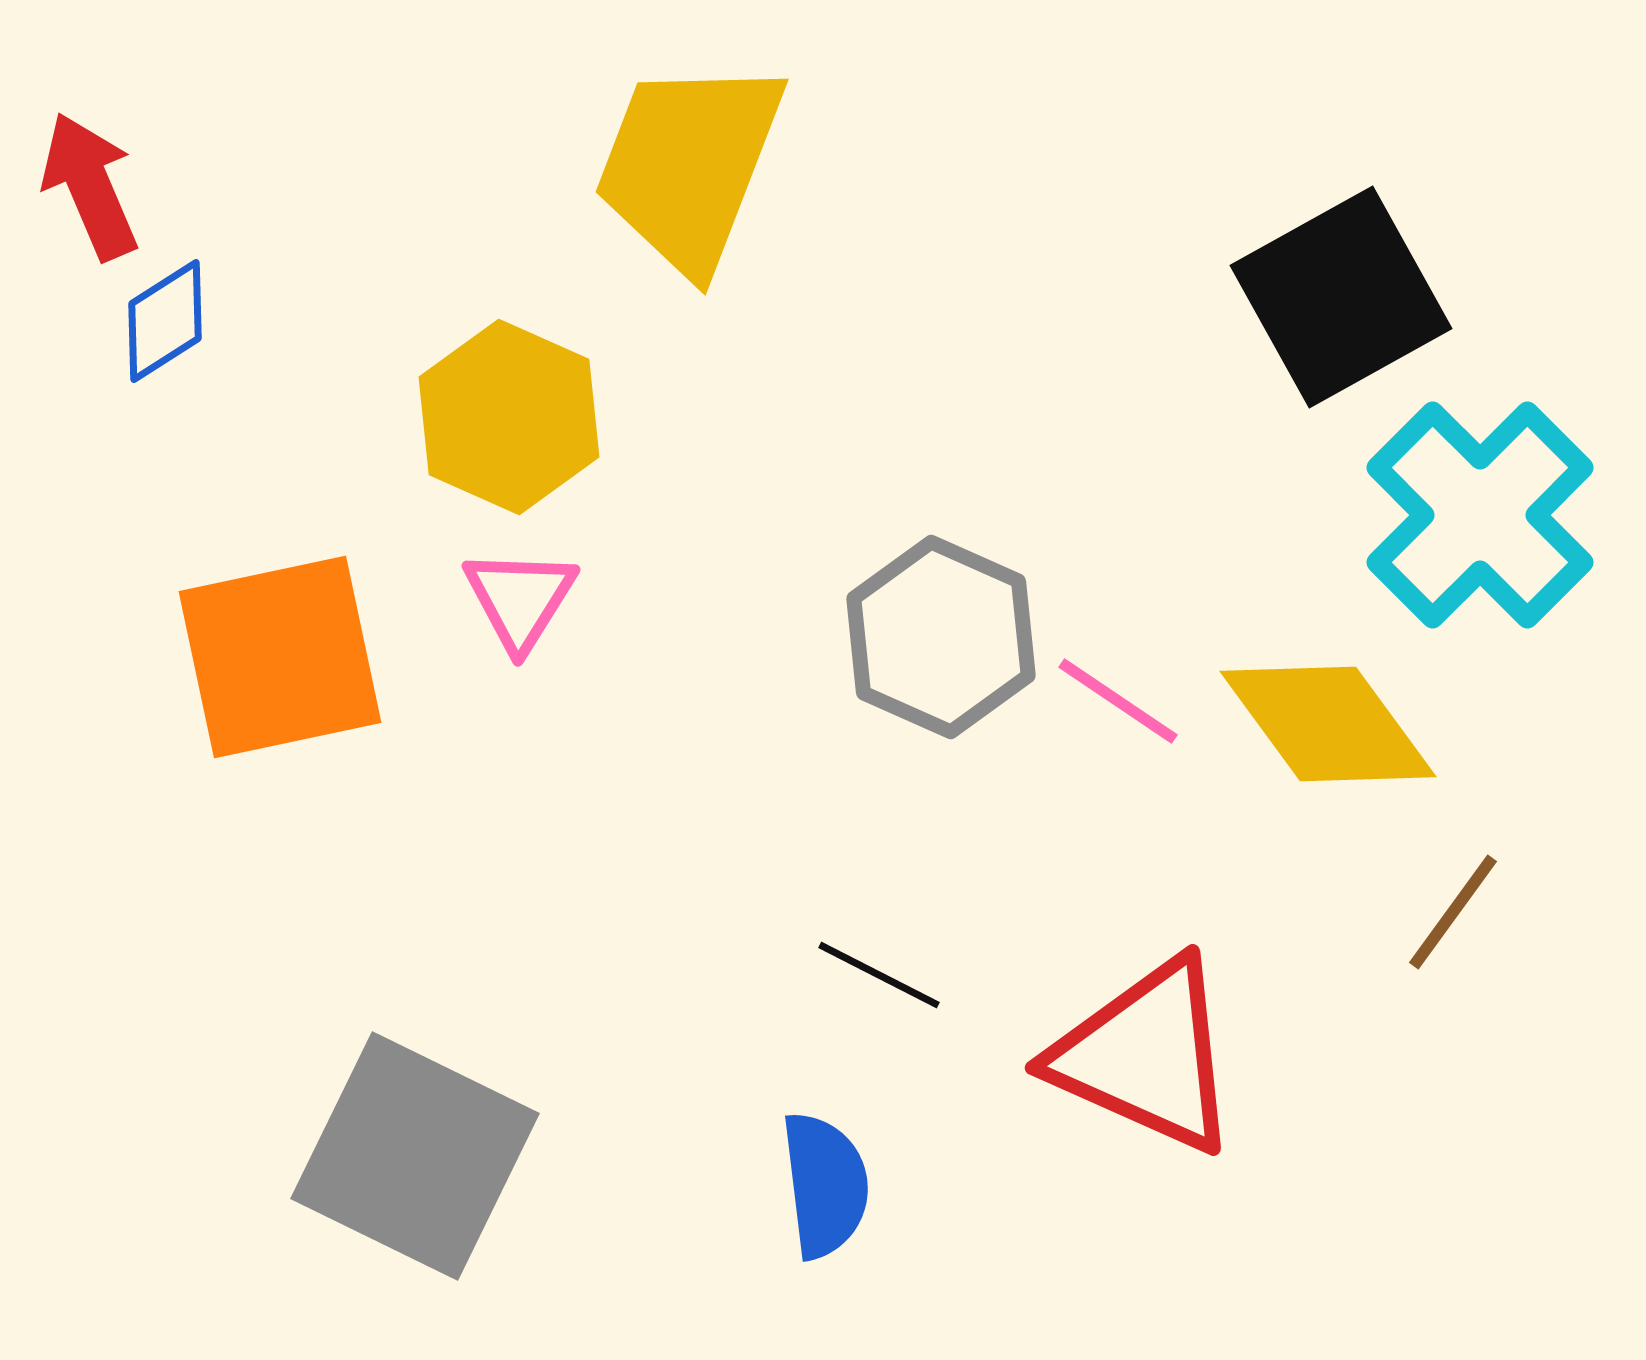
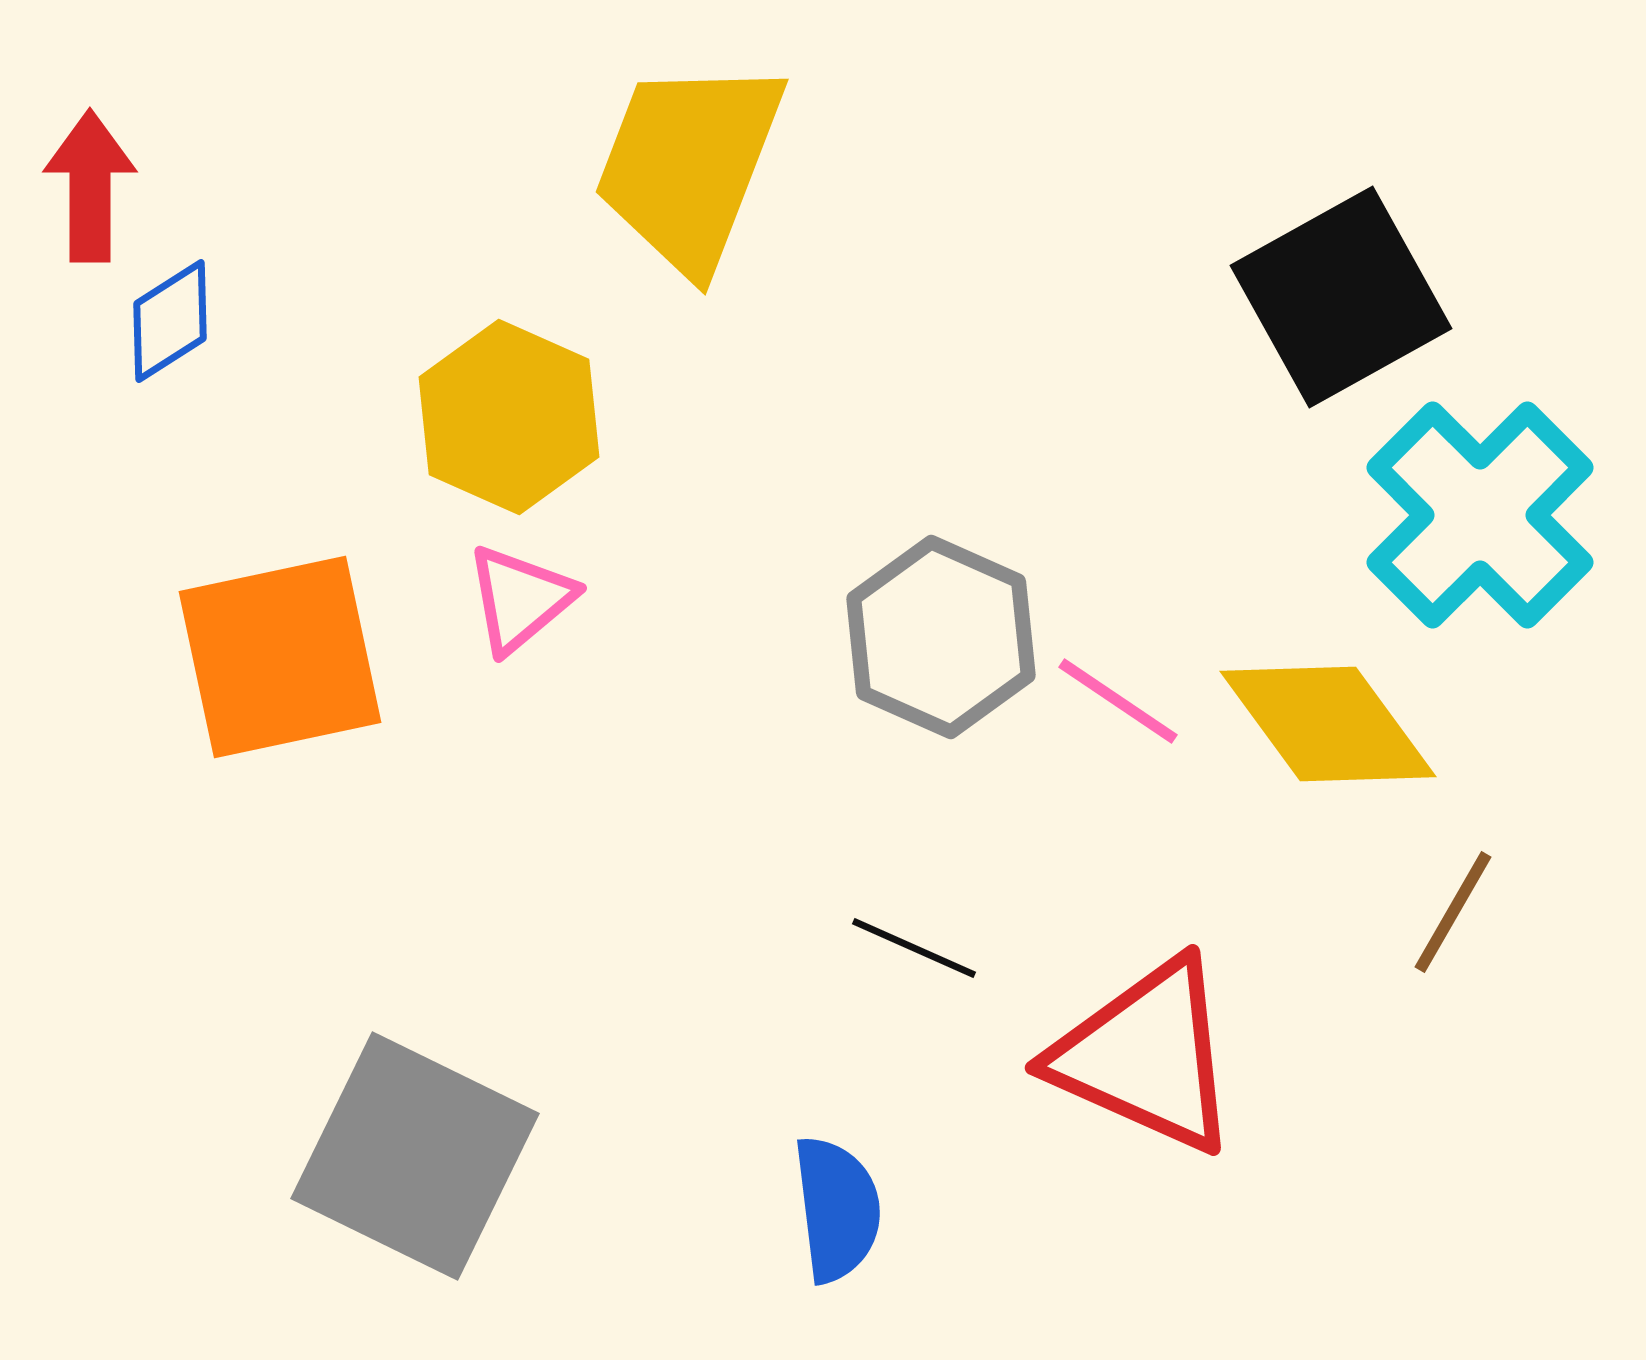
red arrow: rotated 23 degrees clockwise
blue diamond: moved 5 px right
pink triangle: rotated 18 degrees clockwise
brown line: rotated 6 degrees counterclockwise
black line: moved 35 px right, 27 px up; rotated 3 degrees counterclockwise
blue semicircle: moved 12 px right, 24 px down
